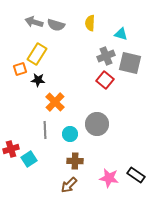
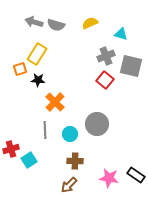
yellow semicircle: rotated 63 degrees clockwise
gray square: moved 1 px right, 3 px down
cyan square: moved 1 px down
